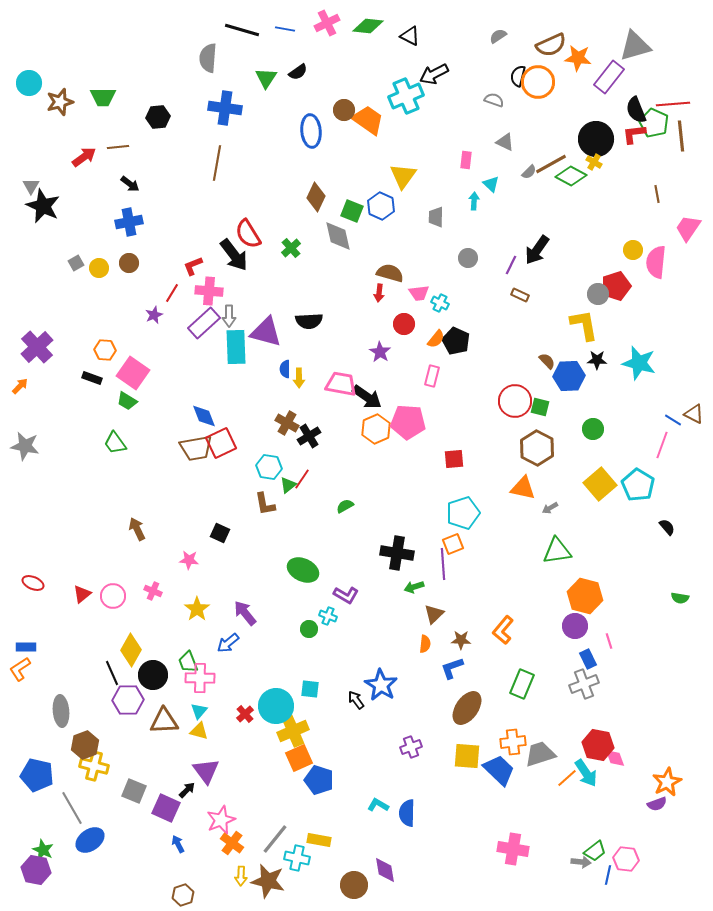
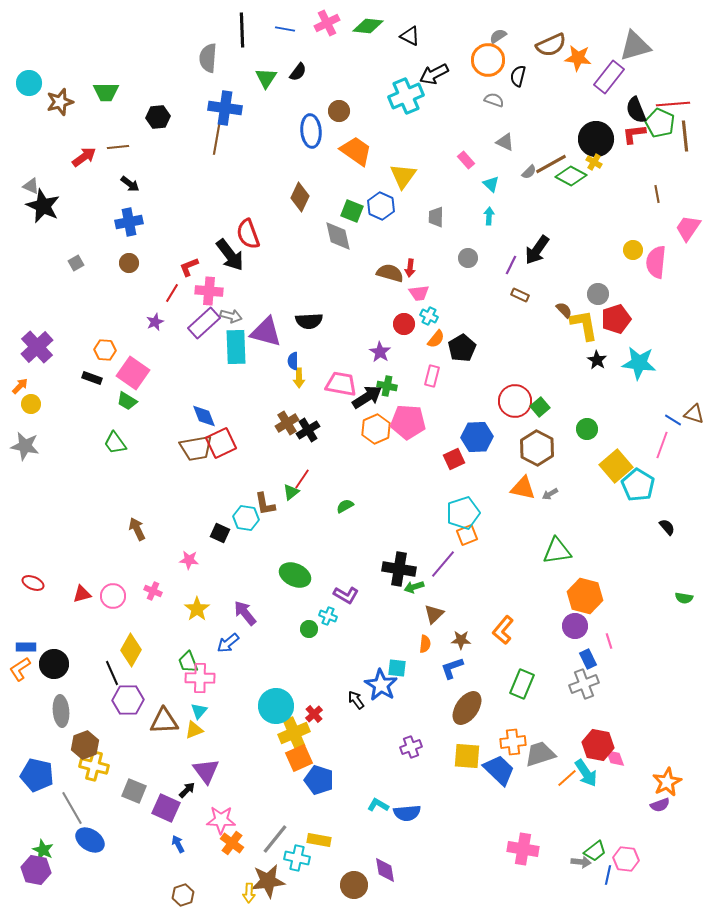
black line at (242, 30): rotated 72 degrees clockwise
black semicircle at (298, 72): rotated 18 degrees counterclockwise
orange circle at (538, 82): moved 50 px left, 22 px up
green trapezoid at (103, 97): moved 3 px right, 5 px up
brown circle at (344, 110): moved 5 px left, 1 px down
orange trapezoid at (368, 120): moved 12 px left, 31 px down
green pentagon at (654, 123): moved 6 px right
brown line at (681, 136): moved 4 px right
pink rectangle at (466, 160): rotated 48 degrees counterclockwise
brown line at (217, 163): moved 26 px up
gray triangle at (31, 186): rotated 36 degrees counterclockwise
brown diamond at (316, 197): moved 16 px left
cyan arrow at (474, 201): moved 15 px right, 15 px down
red semicircle at (248, 234): rotated 12 degrees clockwise
green cross at (291, 248): moved 96 px right, 138 px down; rotated 36 degrees counterclockwise
black arrow at (234, 255): moved 4 px left
red L-shape at (193, 266): moved 4 px left, 1 px down
yellow circle at (99, 268): moved 68 px left, 136 px down
red pentagon at (616, 286): moved 33 px down
red arrow at (379, 293): moved 31 px right, 25 px up
cyan cross at (440, 303): moved 11 px left, 13 px down
purple star at (154, 315): moved 1 px right, 7 px down
gray arrow at (229, 316): moved 2 px right; rotated 75 degrees counterclockwise
black pentagon at (456, 341): moved 6 px right, 7 px down; rotated 16 degrees clockwise
black star at (597, 360): rotated 30 degrees clockwise
brown semicircle at (547, 361): moved 17 px right, 51 px up
cyan star at (639, 363): rotated 8 degrees counterclockwise
blue semicircle at (285, 369): moved 8 px right, 8 px up
blue hexagon at (569, 376): moved 92 px left, 61 px down
black arrow at (367, 397): rotated 68 degrees counterclockwise
green square at (540, 407): rotated 36 degrees clockwise
brown triangle at (694, 414): rotated 10 degrees counterclockwise
brown cross at (287, 423): rotated 30 degrees clockwise
green circle at (593, 429): moved 6 px left
black cross at (309, 436): moved 1 px left, 6 px up
red square at (454, 459): rotated 20 degrees counterclockwise
cyan hexagon at (269, 467): moved 23 px left, 51 px down
yellow square at (600, 484): moved 16 px right, 18 px up
green triangle at (288, 485): moved 3 px right, 7 px down
gray arrow at (550, 508): moved 14 px up
orange square at (453, 544): moved 14 px right, 9 px up
black cross at (397, 553): moved 2 px right, 16 px down
purple line at (443, 564): rotated 44 degrees clockwise
green ellipse at (303, 570): moved 8 px left, 5 px down
red triangle at (82, 594): rotated 24 degrees clockwise
green semicircle at (680, 598): moved 4 px right
black circle at (153, 675): moved 99 px left, 11 px up
cyan square at (310, 689): moved 87 px right, 21 px up
red cross at (245, 714): moved 69 px right
yellow triangle at (199, 731): moved 5 px left, 1 px up; rotated 36 degrees counterclockwise
yellow cross at (293, 731): moved 1 px right, 2 px down
purple semicircle at (657, 804): moved 3 px right, 1 px down
blue semicircle at (407, 813): rotated 96 degrees counterclockwise
pink star at (221, 820): rotated 24 degrees clockwise
blue ellipse at (90, 840): rotated 68 degrees clockwise
pink cross at (513, 849): moved 10 px right
yellow arrow at (241, 876): moved 8 px right, 17 px down
brown star at (268, 881): rotated 20 degrees counterclockwise
